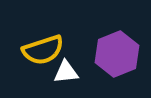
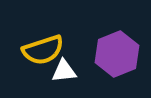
white triangle: moved 2 px left, 1 px up
